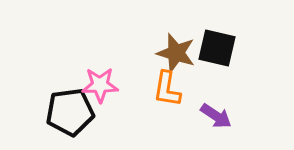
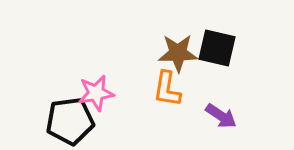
brown star: moved 2 px right; rotated 18 degrees counterclockwise
pink star: moved 4 px left, 8 px down; rotated 9 degrees counterclockwise
black pentagon: moved 9 px down
purple arrow: moved 5 px right
